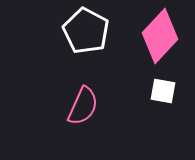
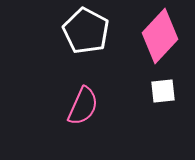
white square: rotated 16 degrees counterclockwise
